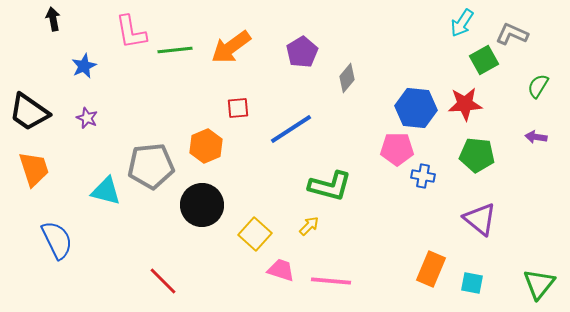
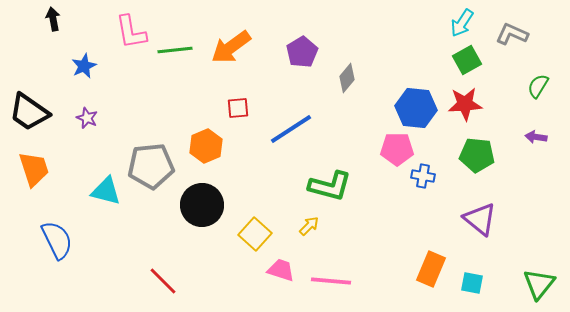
green square: moved 17 px left
